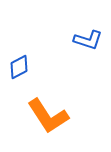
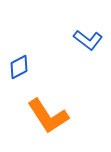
blue L-shape: rotated 20 degrees clockwise
